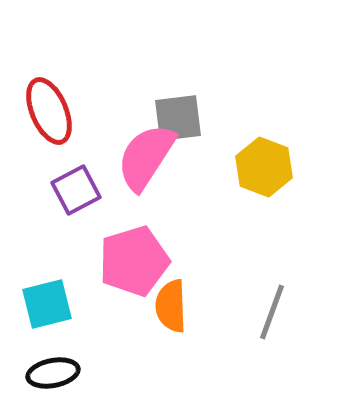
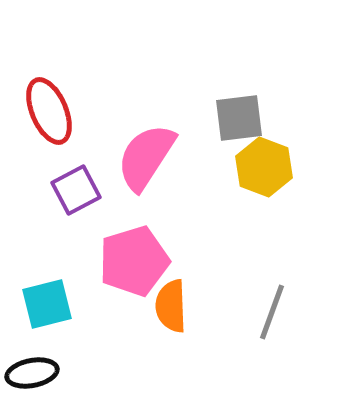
gray square: moved 61 px right
black ellipse: moved 21 px left
